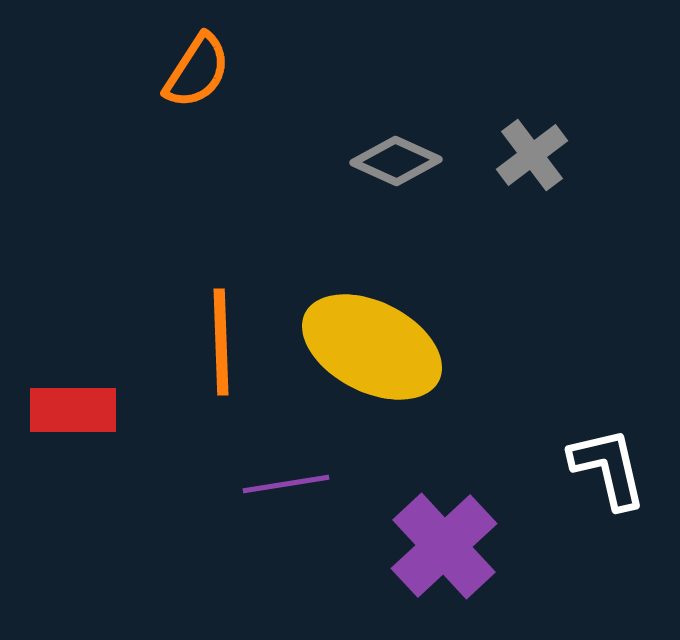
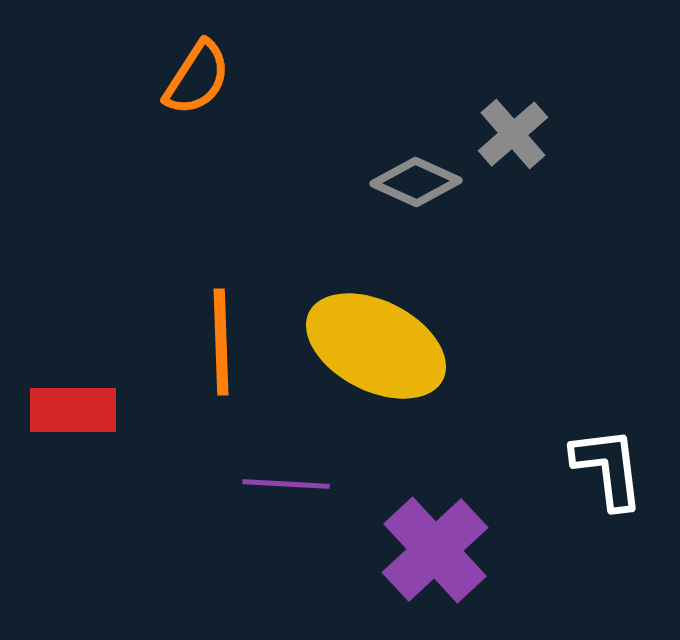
orange semicircle: moved 7 px down
gray cross: moved 19 px left, 21 px up; rotated 4 degrees counterclockwise
gray diamond: moved 20 px right, 21 px down
yellow ellipse: moved 4 px right, 1 px up
white L-shape: rotated 6 degrees clockwise
purple line: rotated 12 degrees clockwise
purple cross: moved 9 px left, 4 px down
